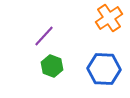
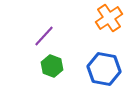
blue hexagon: rotated 8 degrees clockwise
